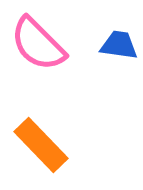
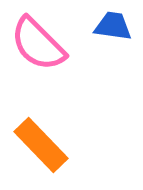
blue trapezoid: moved 6 px left, 19 px up
